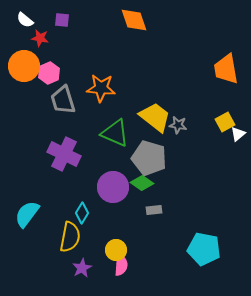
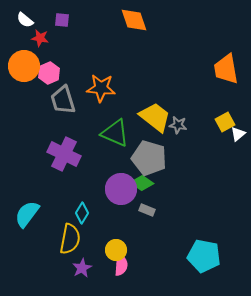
purple circle: moved 8 px right, 2 px down
gray rectangle: moved 7 px left; rotated 28 degrees clockwise
yellow semicircle: moved 2 px down
cyan pentagon: moved 7 px down
